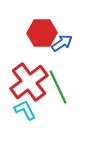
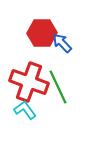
blue arrow: rotated 100 degrees counterclockwise
red cross: rotated 33 degrees counterclockwise
cyan L-shape: rotated 10 degrees counterclockwise
